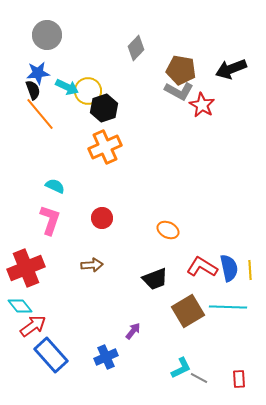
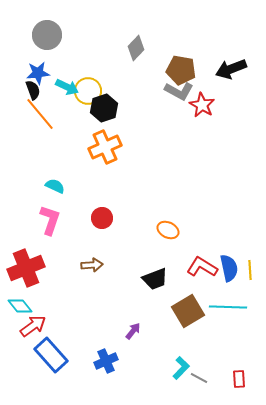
blue cross: moved 4 px down
cyan L-shape: rotated 20 degrees counterclockwise
